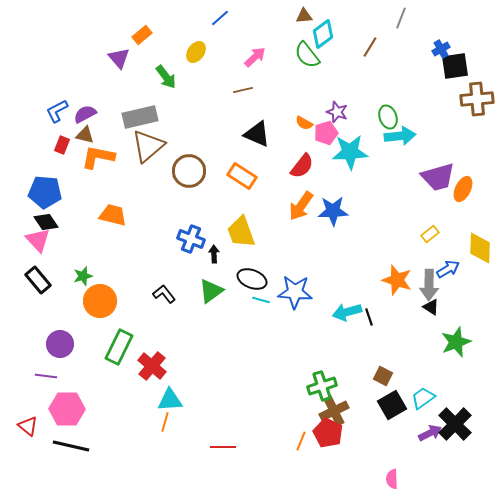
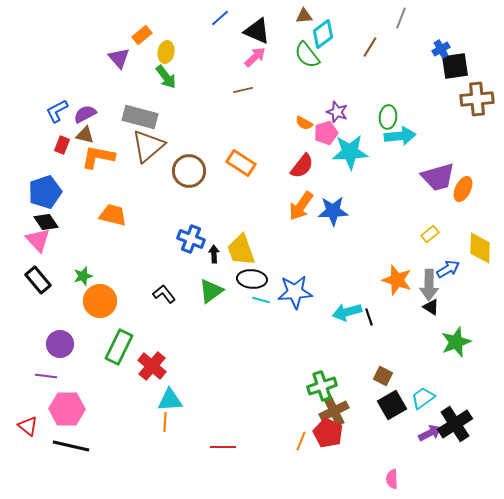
yellow ellipse at (196, 52): moved 30 px left; rotated 25 degrees counterclockwise
gray rectangle at (140, 117): rotated 28 degrees clockwise
green ellipse at (388, 117): rotated 25 degrees clockwise
black triangle at (257, 134): moved 103 px up
orange rectangle at (242, 176): moved 1 px left, 13 px up
blue pentagon at (45, 192): rotated 24 degrees counterclockwise
yellow trapezoid at (241, 232): moved 18 px down
black ellipse at (252, 279): rotated 16 degrees counterclockwise
blue star at (295, 292): rotated 8 degrees counterclockwise
orange line at (165, 422): rotated 12 degrees counterclockwise
black cross at (455, 424): rotated 12 degrees clockwise
